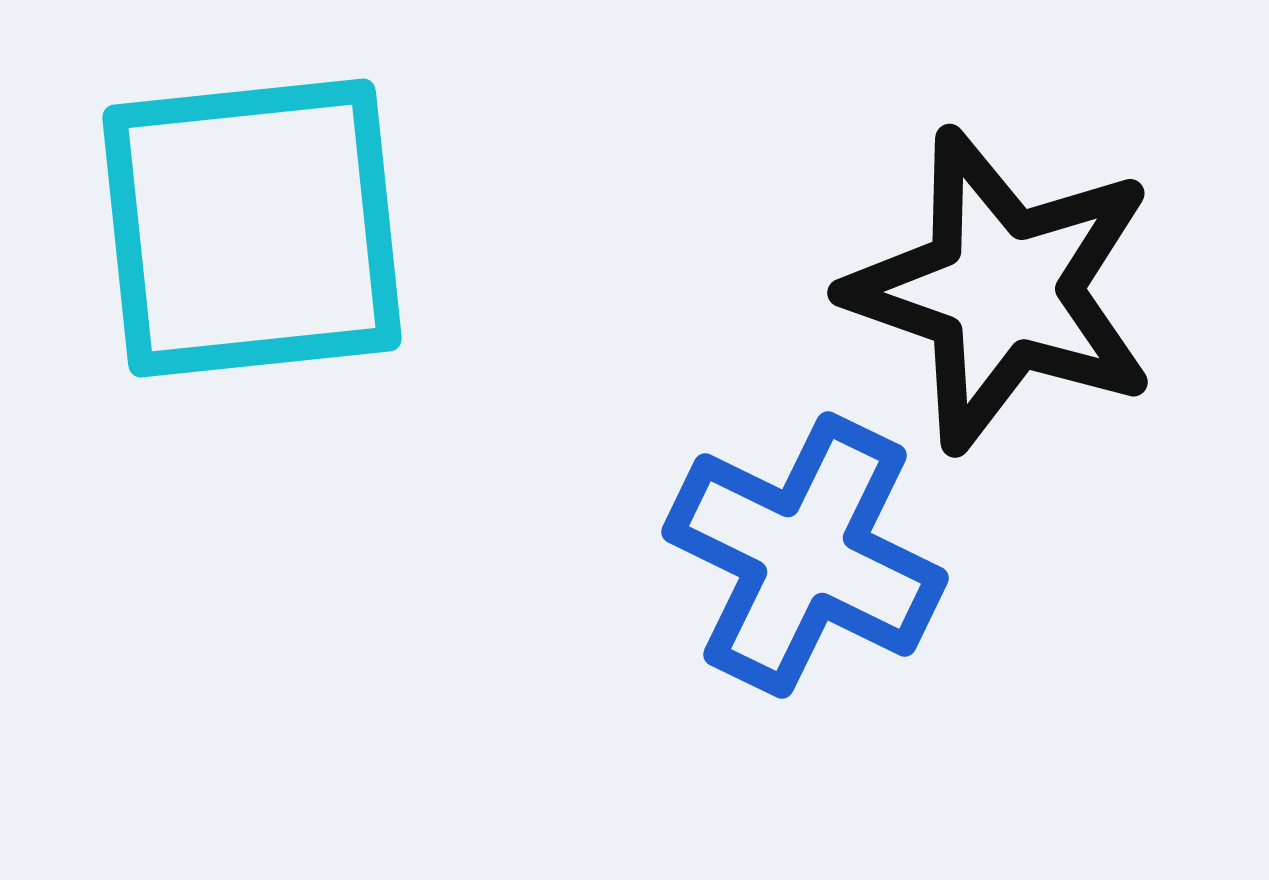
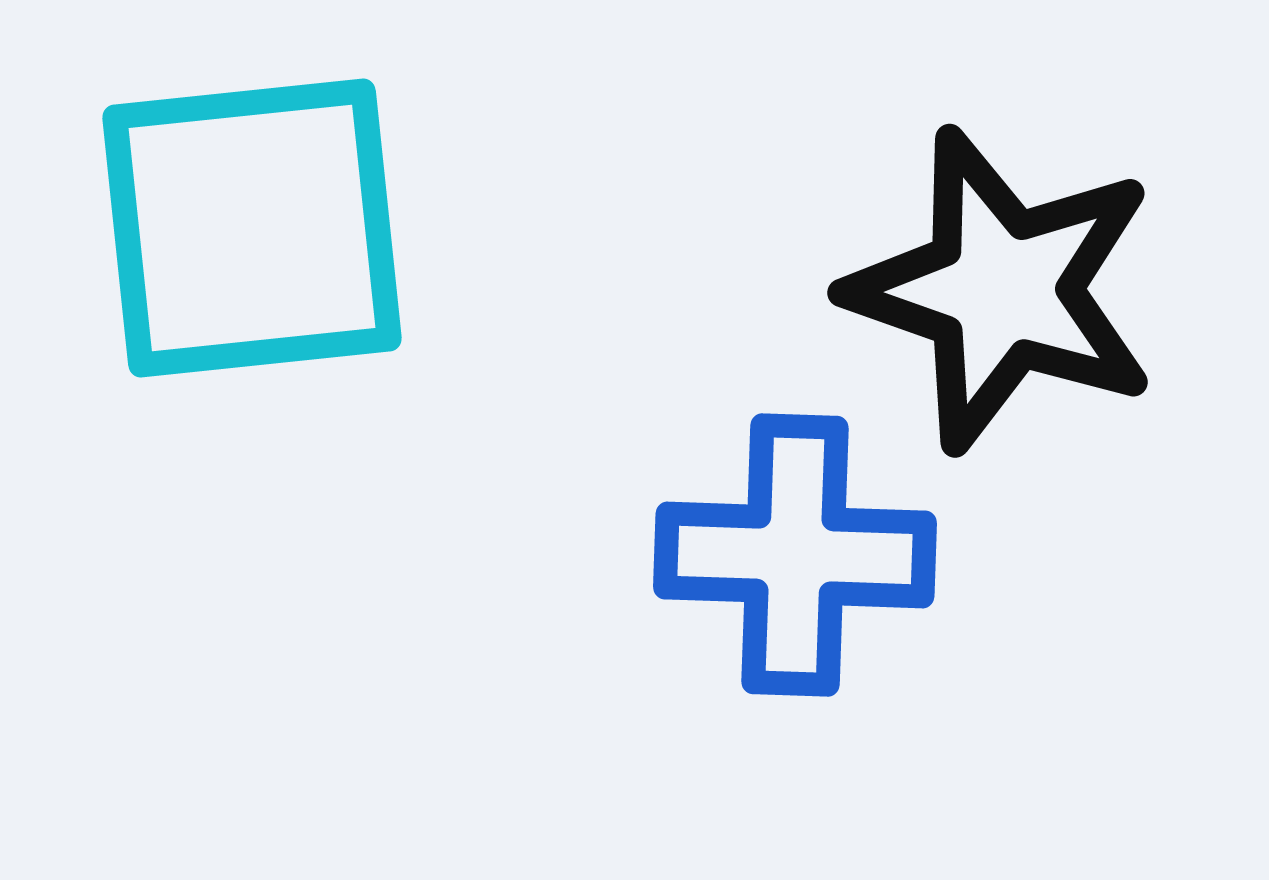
blue cross: moved 10 px left; rotated 24 degrees counterclockwise
